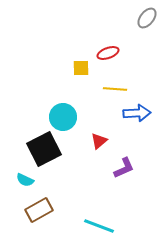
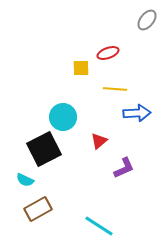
gray ellipse: moved 2 px down
brown rectangle: moved 1 px left, 1 px up
cyan line: rotated 12 degrees clockwise
